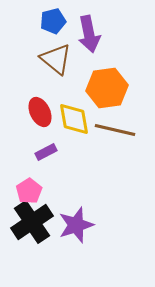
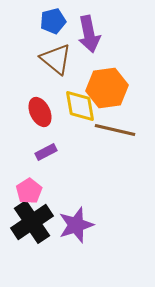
yellow diamond: moved 6 px right, 13 px up
